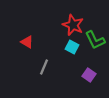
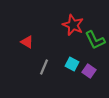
cyan square: moved 17 px down
purple square: moved 4 px up
